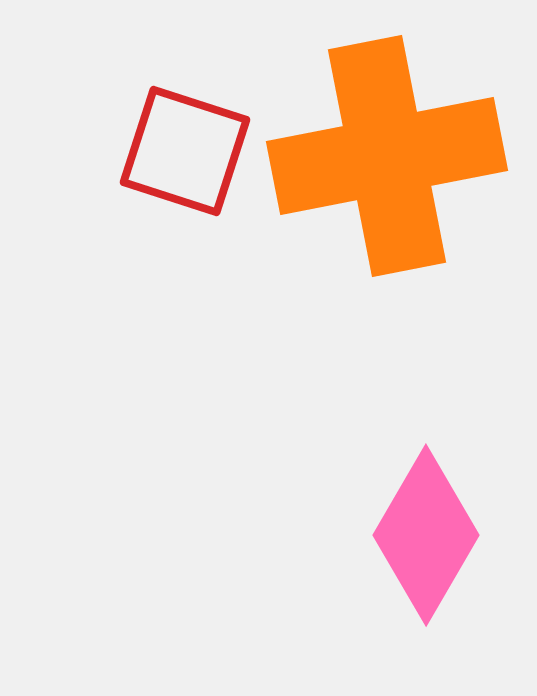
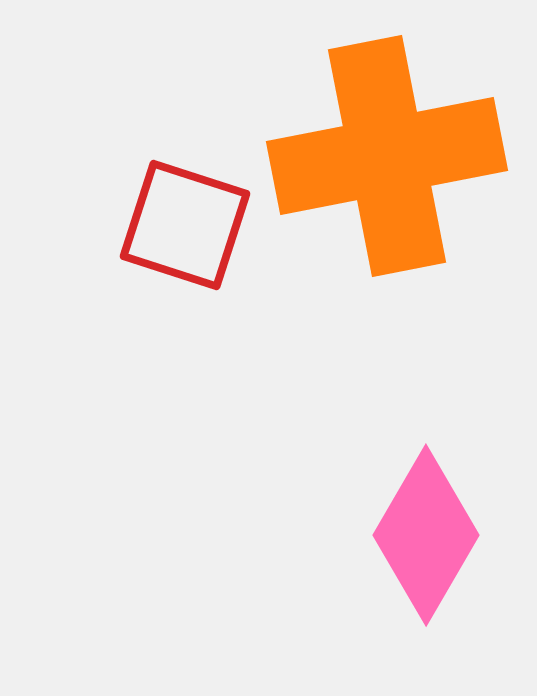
red square: moved 74 px down
